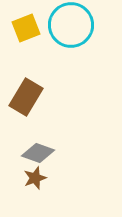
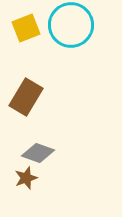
brown star: moved 9 px left
